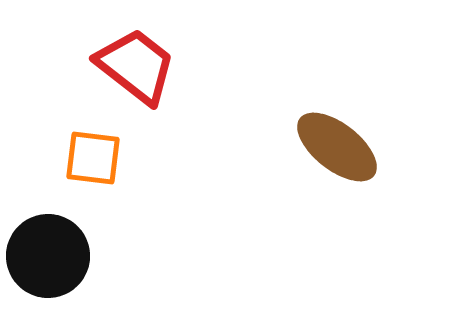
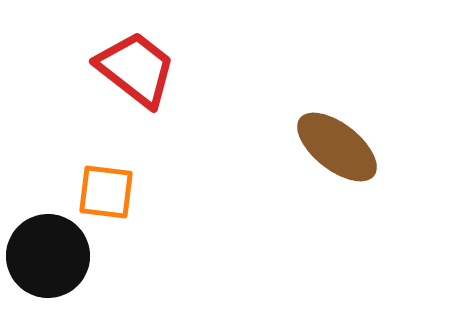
red trapezoid: moved 3 px down
orange square: moved 13 px right, 34 px down
